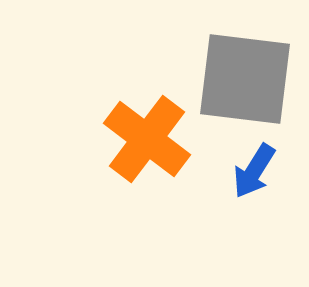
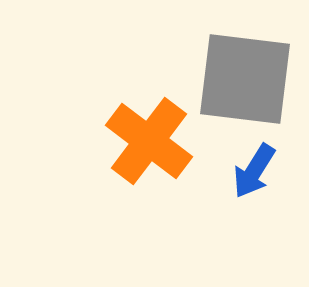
orange cross: moved 2 px right, 2 px down
